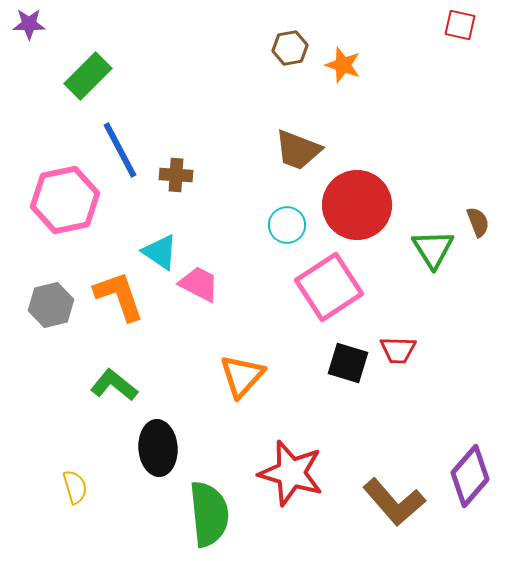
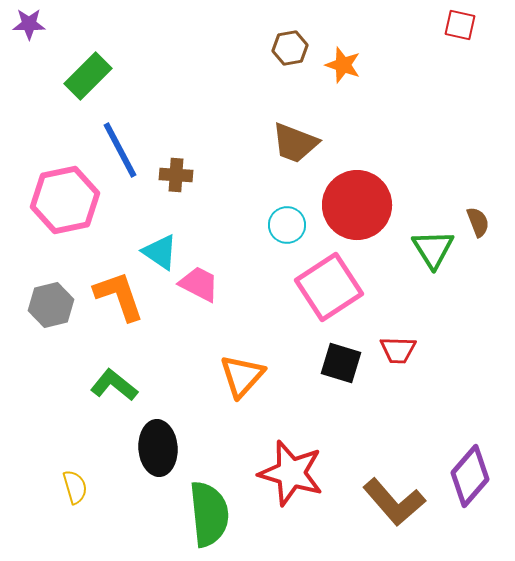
brown trapezoid: moved 3 px left, 7 px up
black square: moved 7 px left
